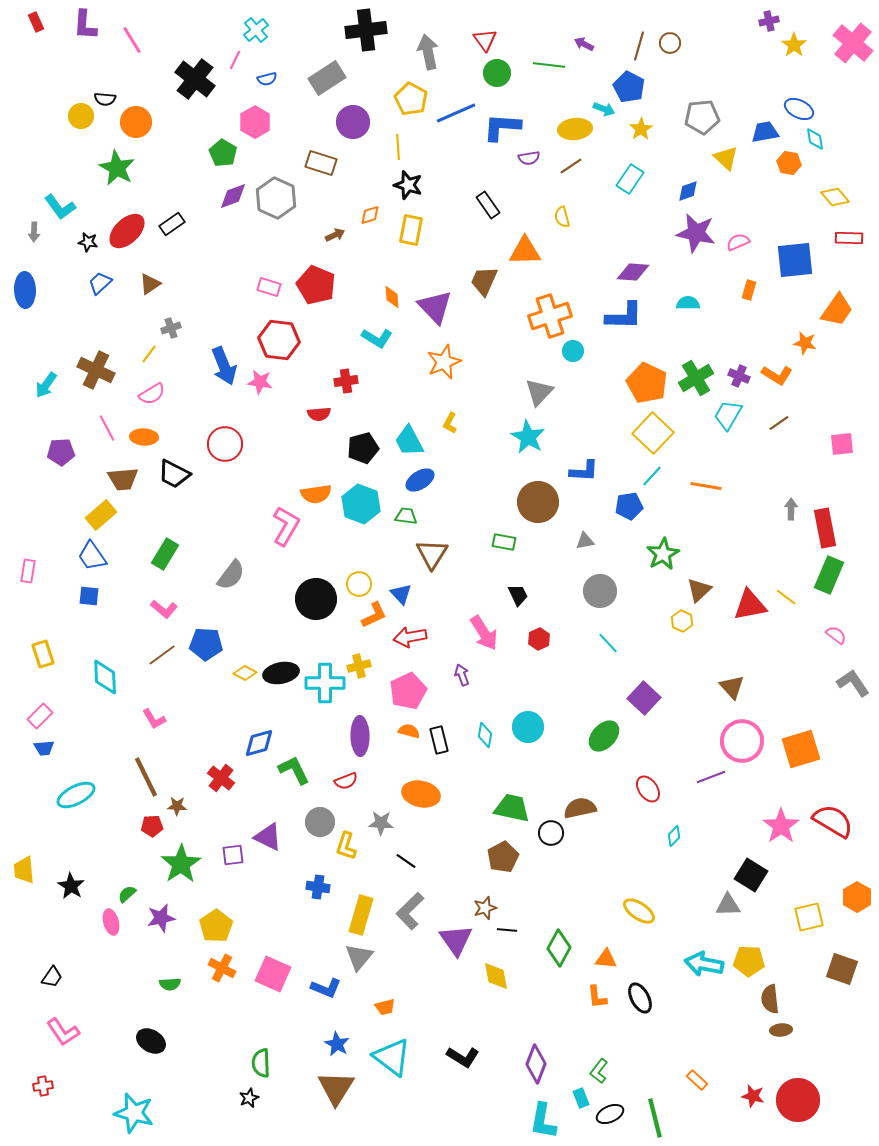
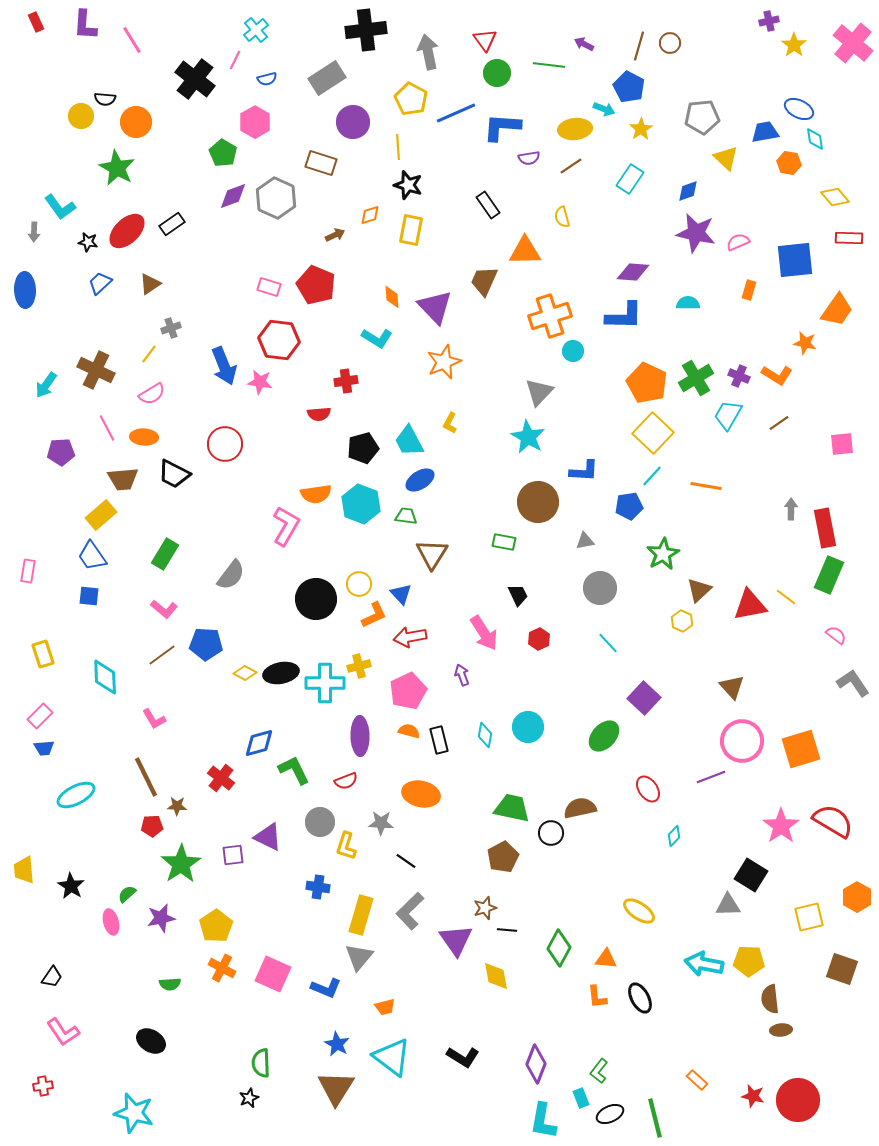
gray circle at (600, 591): moved 3 px up
